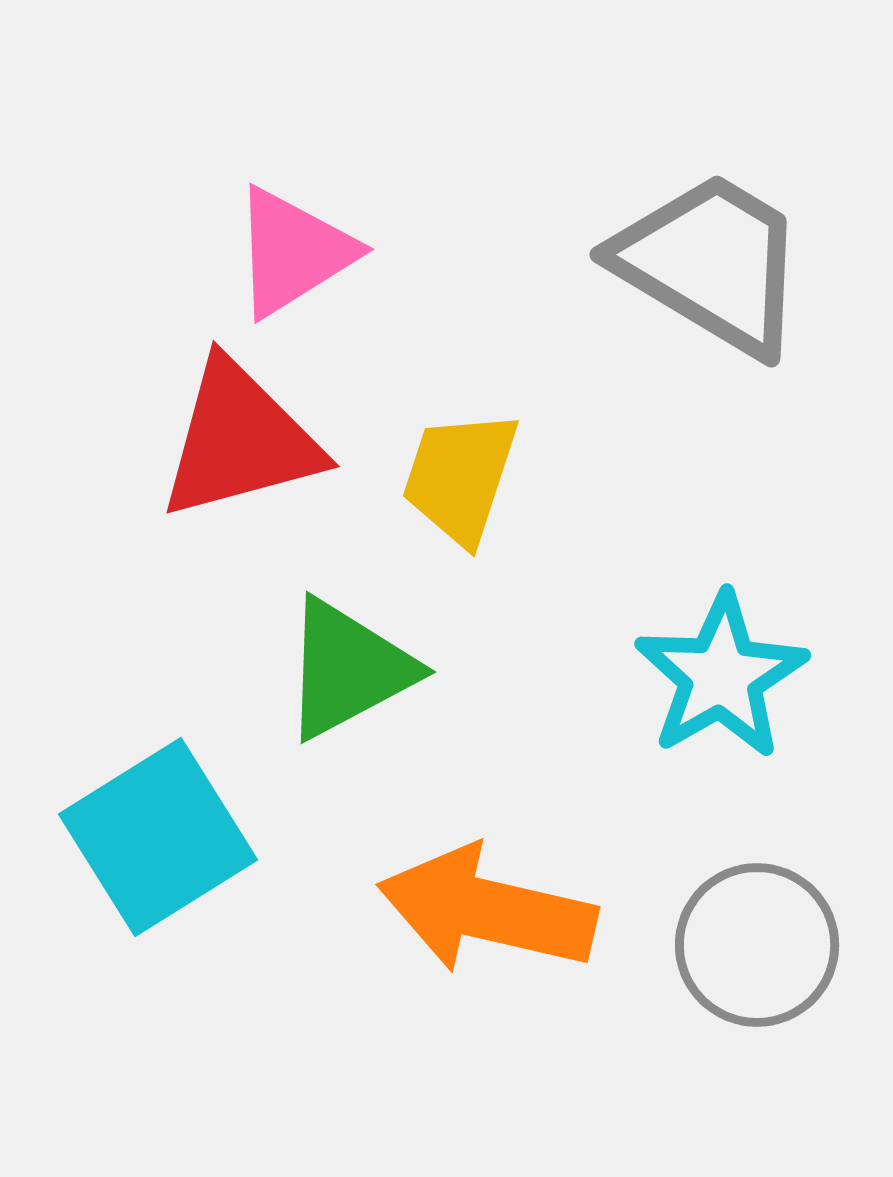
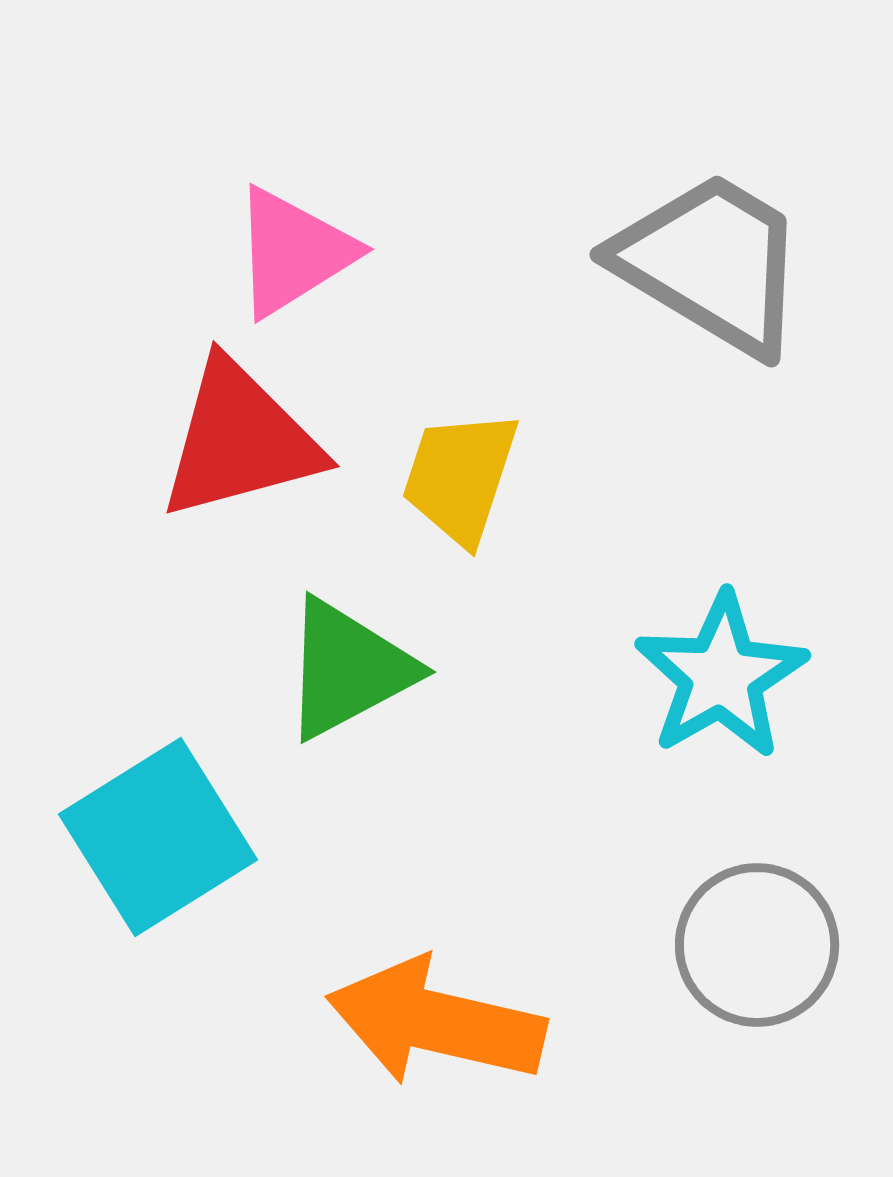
orange arrow: moved 51 px left, 112 px down
